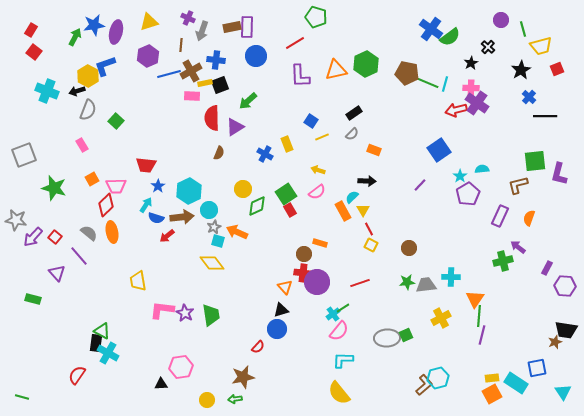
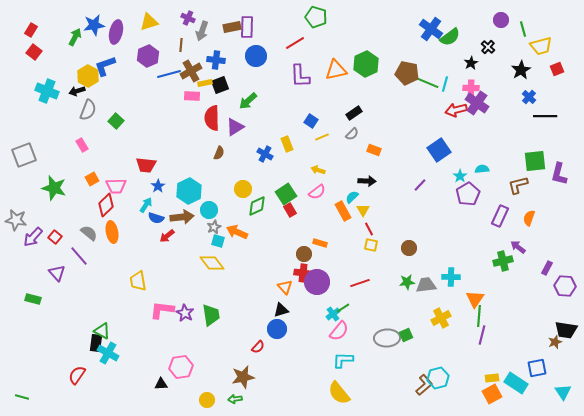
yellow square at (371, 245): rotated 16 degrees counterclockwise
